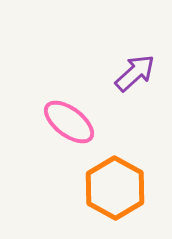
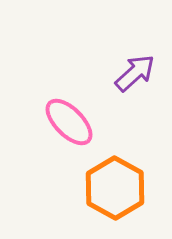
pink ellipse: rotated 8 degrees clockwise
